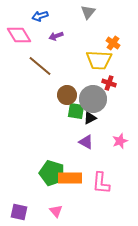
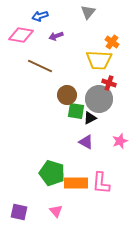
pink diamond: moved 2 px right; rotated 50 degrees counterclockwise
orange cross: moved 1 px left, 1 px up
brown line: rotated 15 degrees counterclockwise
gray circle: moved 6 px right
orange rectangle: moved 6 px right, 5 px down
